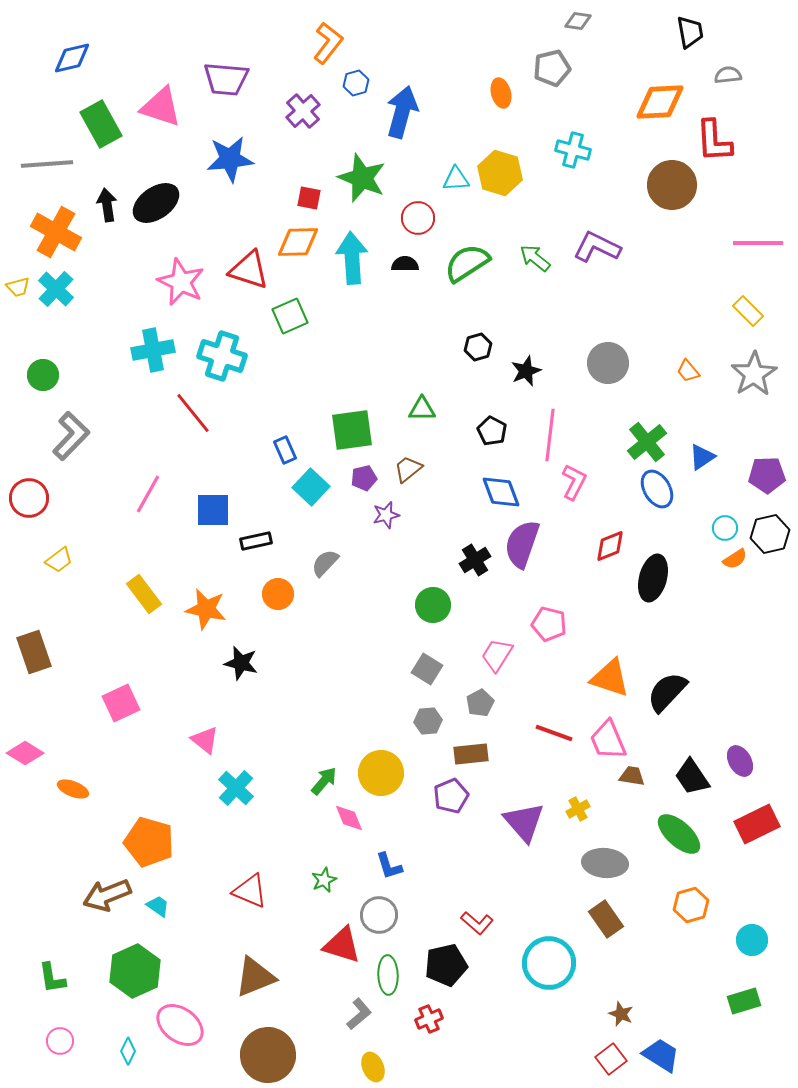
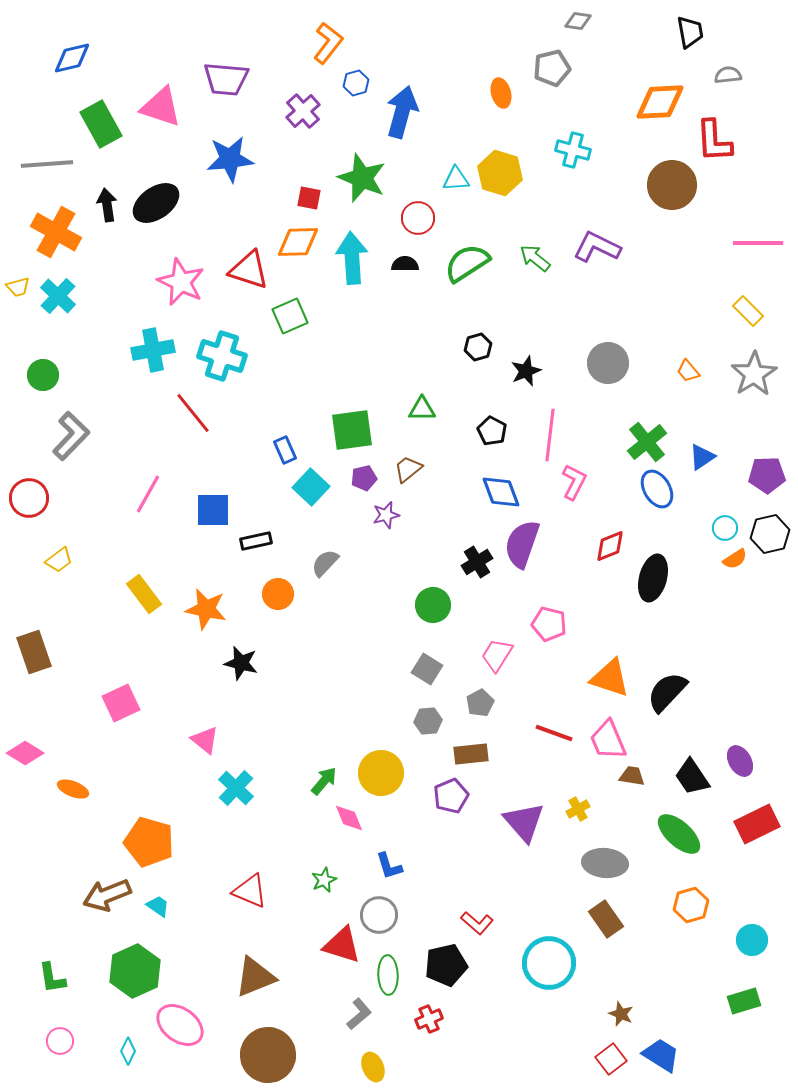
cyan cross at (56, 289): moved 2 px right, 7 px down
black cross at (475, 560): moved 2 px right, 2 px down
